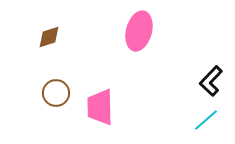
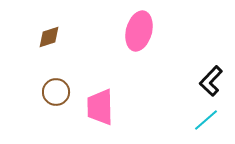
brown circle: moved 1 px up
